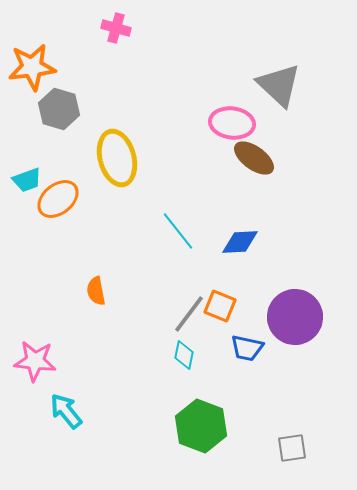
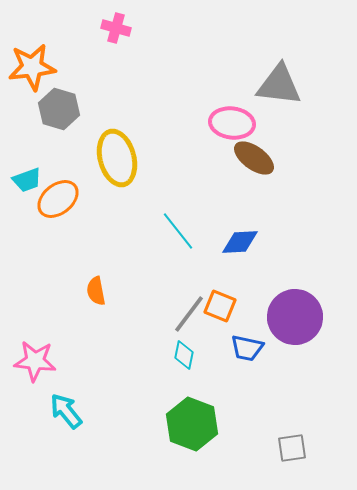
gray triangle: rotated 36 degrees counterclockwise
green hexagon: moved 9 px left, 2 px up
